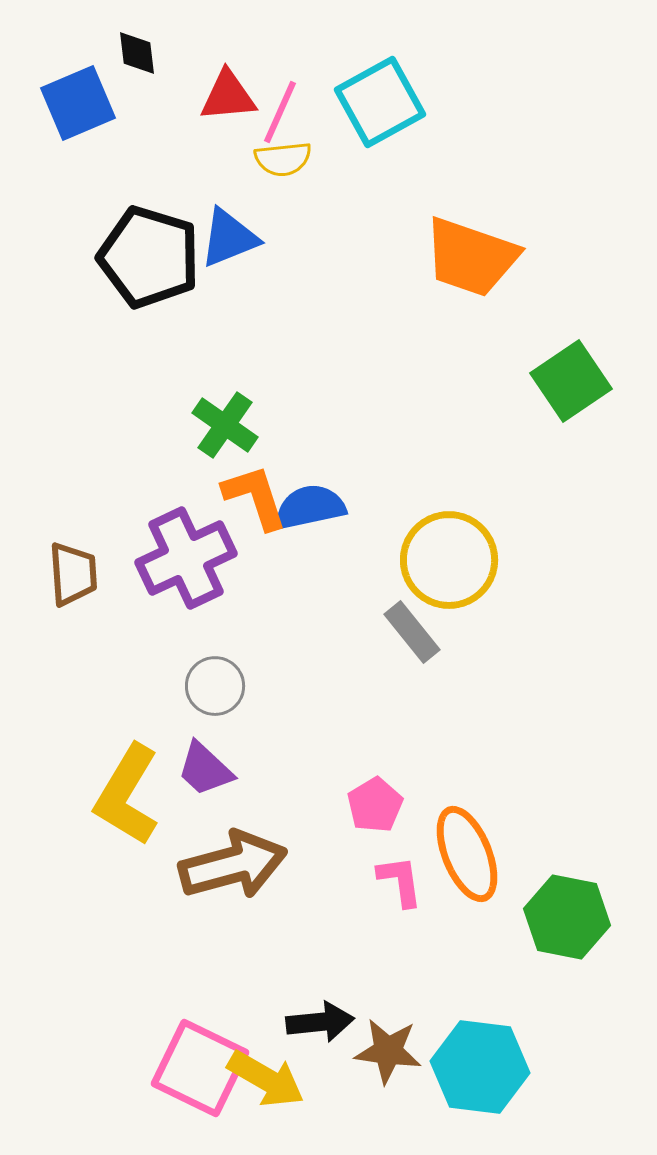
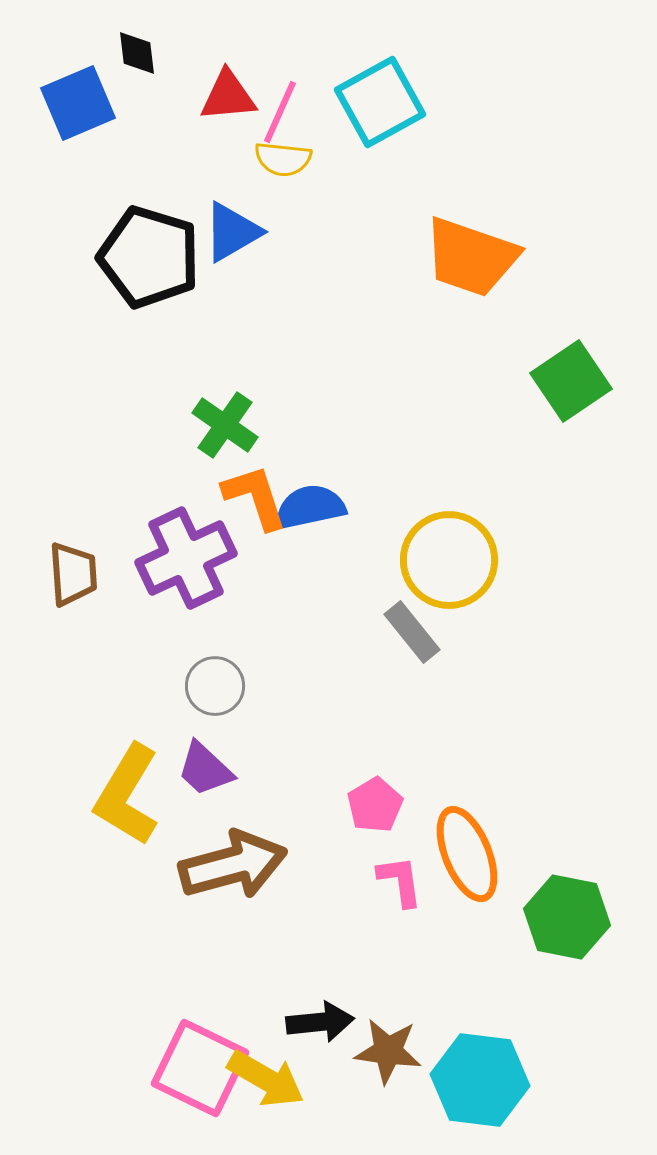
yellow semicircle: rotated 12 degrees clockwise
blue triangle: moved 3 px right, 6 px up; rotated 8 degrees counterclockwise
cyan hexagon: moved 13 px down
